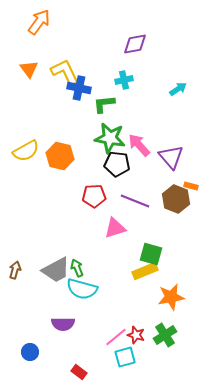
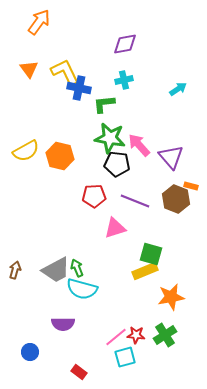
purple diamond: moved 10 px left
red star: rotated 12 degrees counterclockwise
